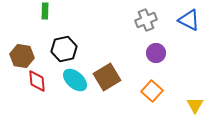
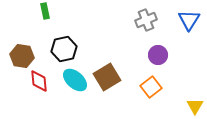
green rectangle: rotated 14 degrees counterclockwise
blue triangle: rotated 35 degrees clockwise
purple circle: moved 2 px right, 2 px down
red diamond: moved 2 px right
orange square: moved 1 px left, 4 px up; rotated 10 degrees clockwise
yellow triangle: moved 1 px down
